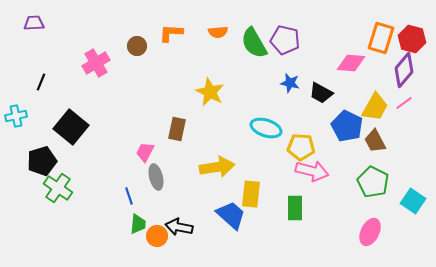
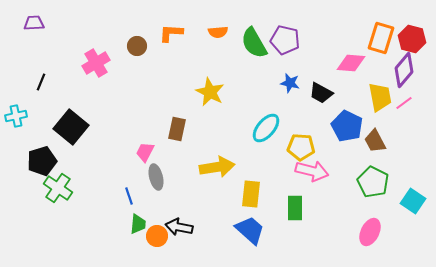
yellow trapezoid: moved 5 px right, 10 px up; rotated 40 degrees counterclockwise
cyan ellipse: rotated 68 degrees counterclockwise
blue trapezoid: moved 19 px right, 15 px down
